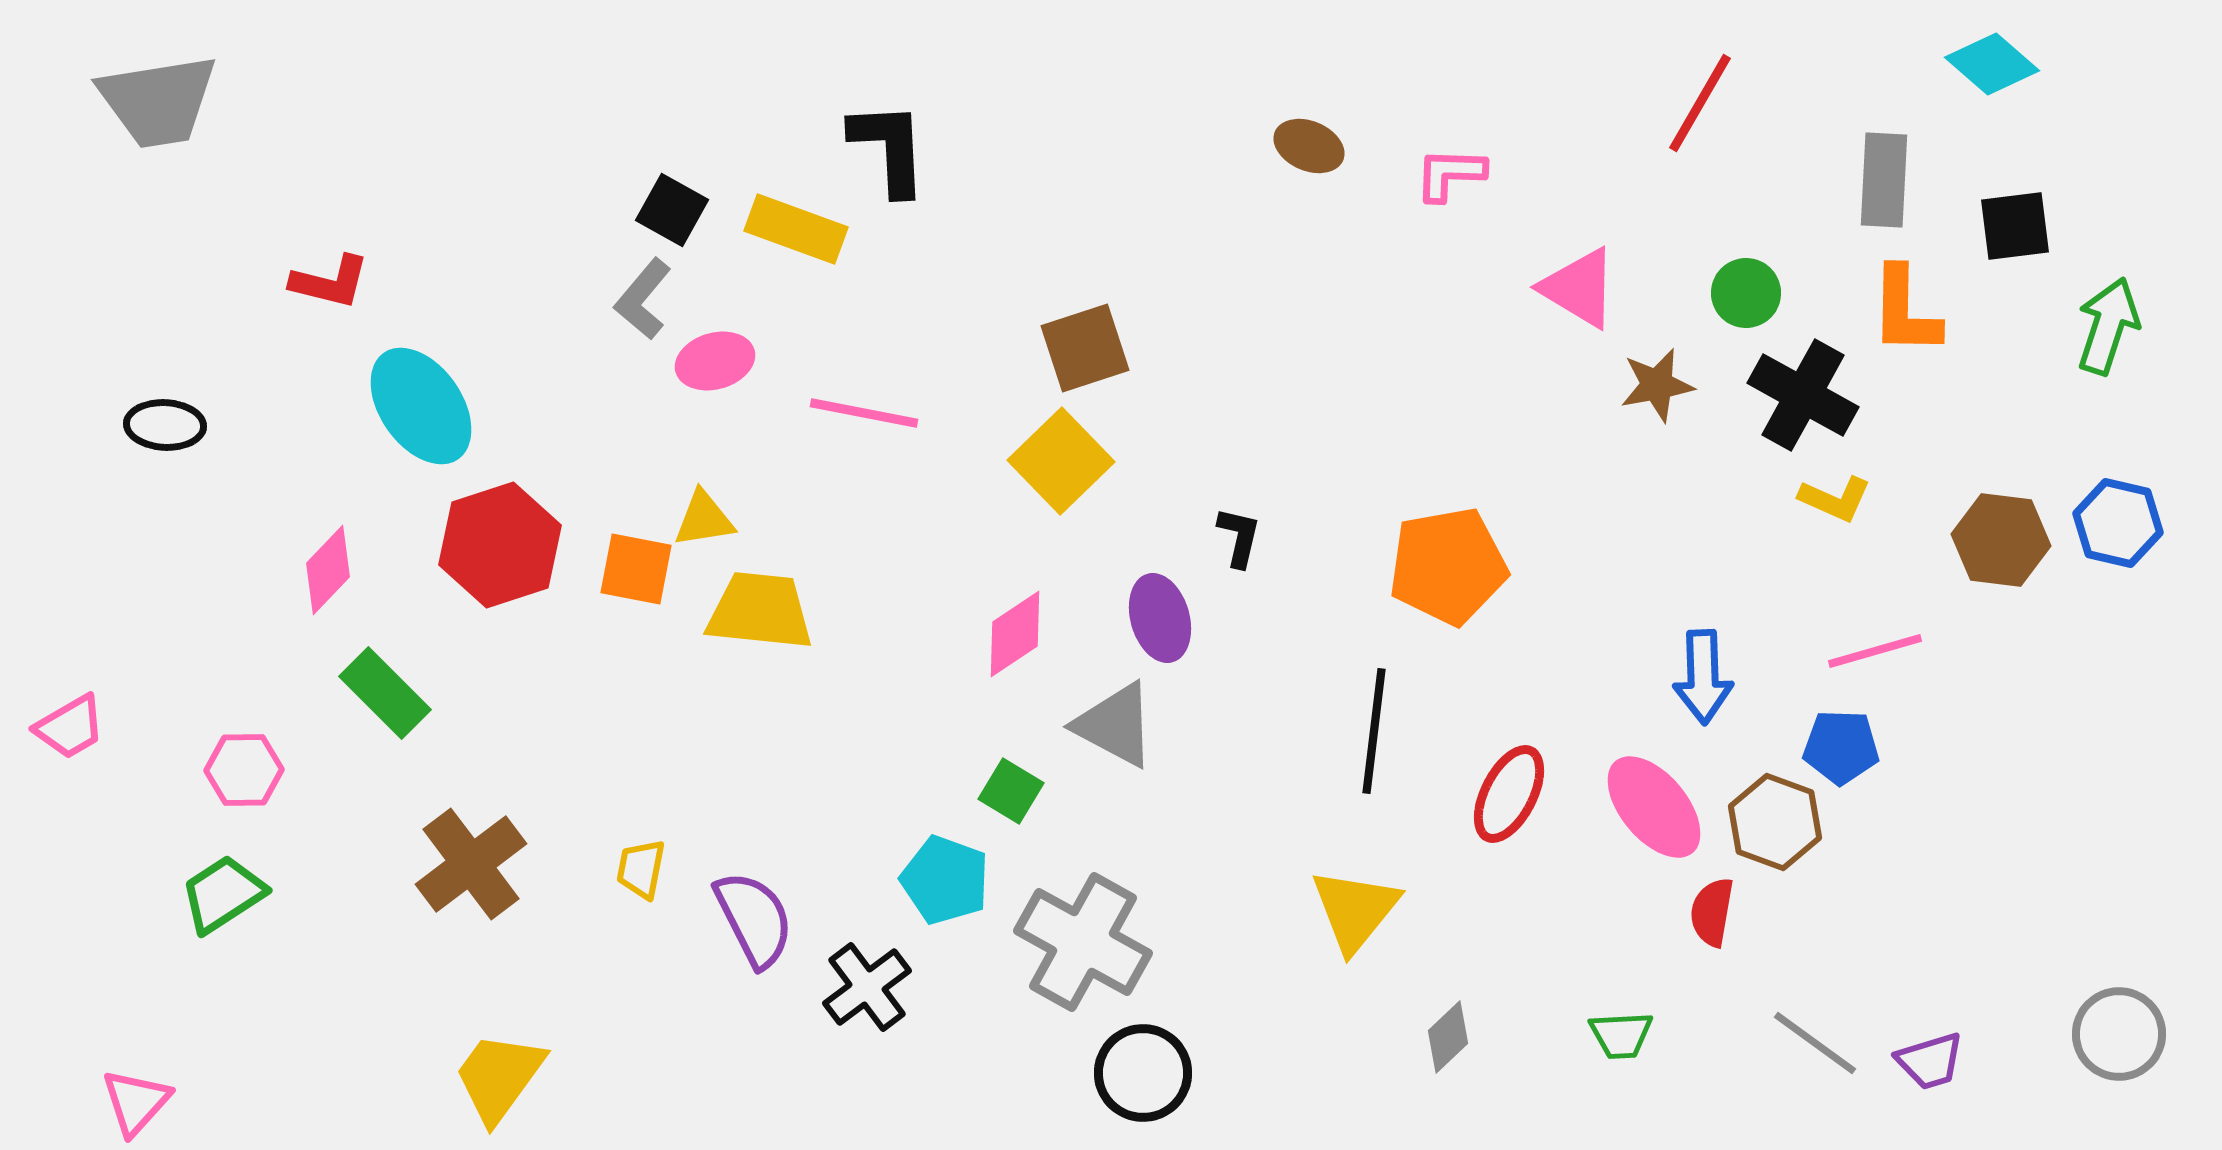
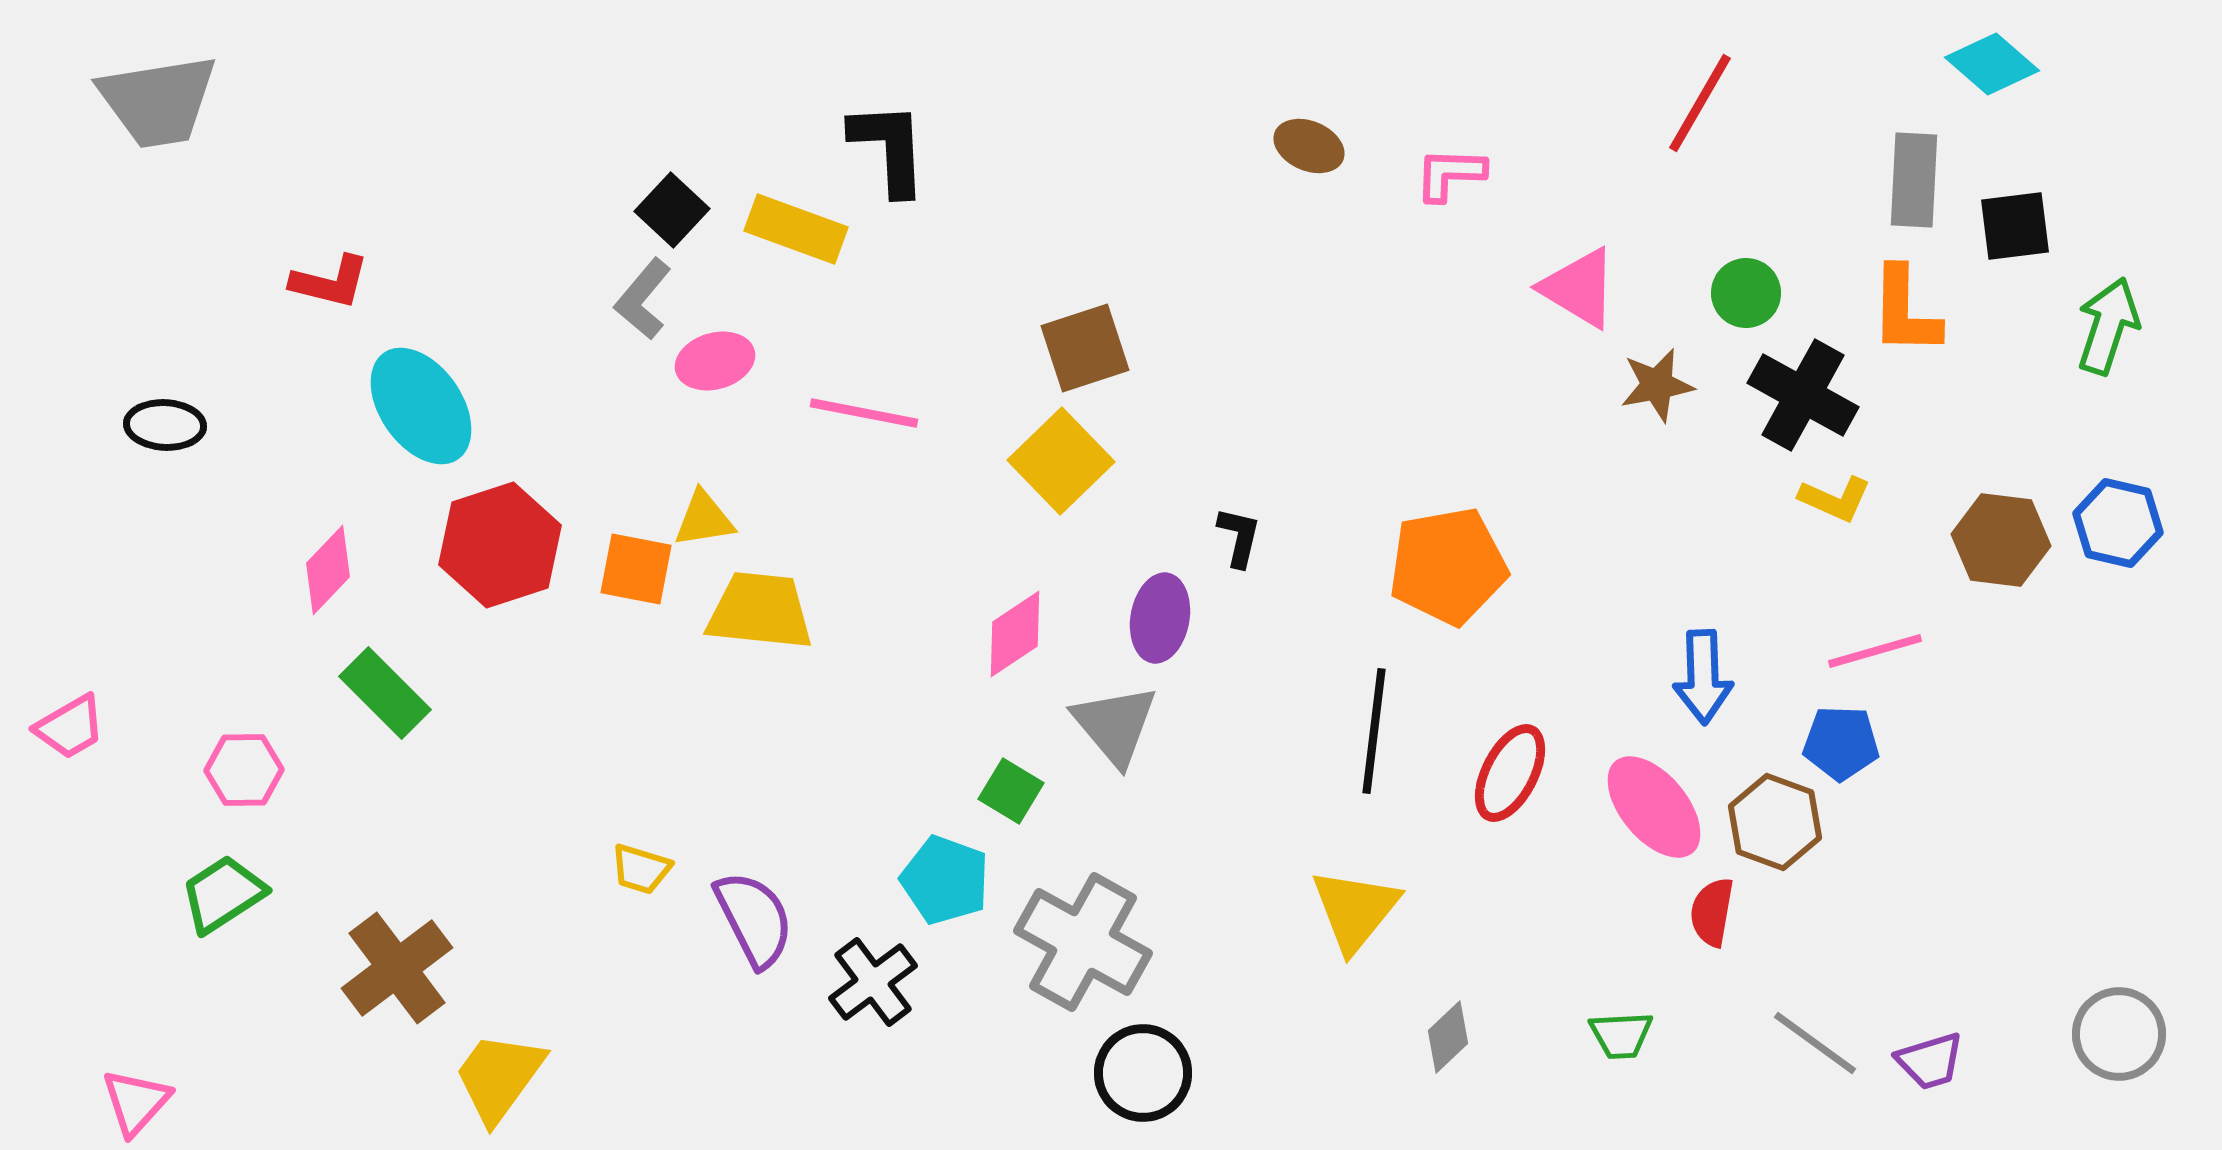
gray rectangle at (1884, 180): moved 30 px right
black square at (672, 210): rotated 14 degrees clockwise
purple ellipse at (1160, 618): rotated 26 degrees clockwise
gray triangle at (1115, 725): rotated 22 degrees clockwise
blue pentagon at (1841, 747): moved 4 px up
red ellipse at (1509, 794): moved 1 px right, 21 px up
brown cross at (471, 864): moved 74 px left, 104 px down
yellow trapezoid at (641, 869): rotated 84 degrees counterclockwise
black cross at (867, 987): moved 6 px right, 5 px up
